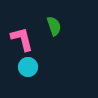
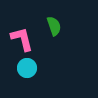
cyan circle: moved 1 px left, 1 px down
